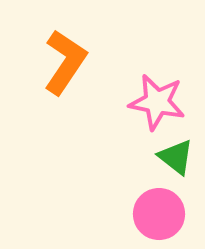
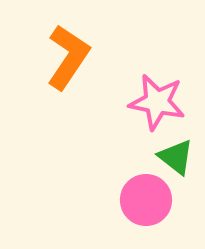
orange L-shape: moved 3 px right, 5 px up
pink circle: moved 13 px left, 14 px up
